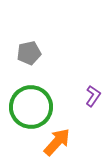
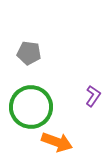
gray pentagon: rotated 20 degrees clockwise
orange arrow: rotated 68 degrees clockwise
